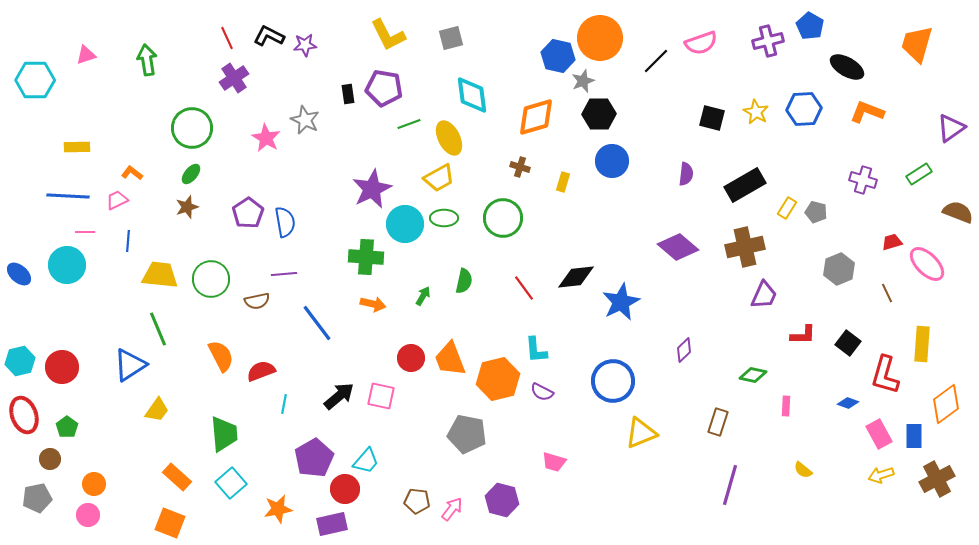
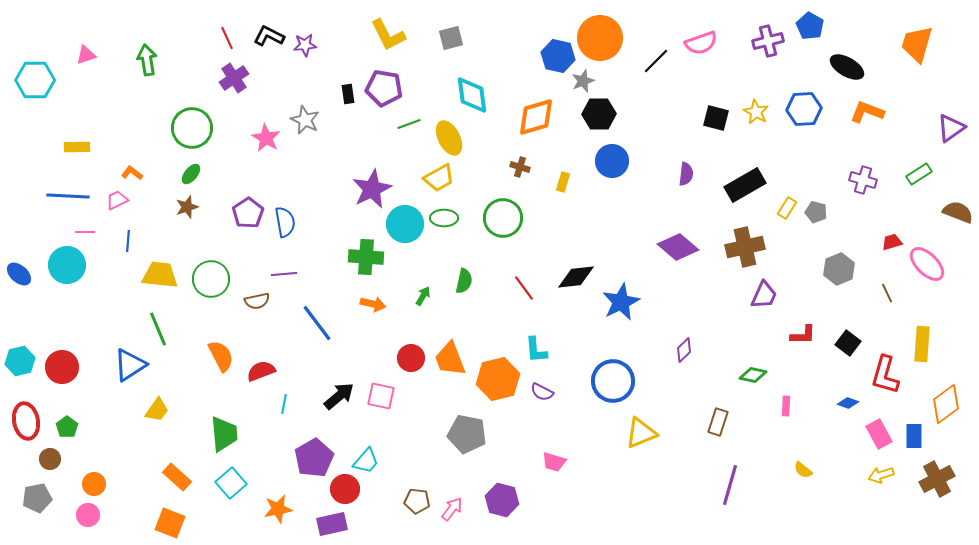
black square at (712, 118): moved 4 px right
red ellipse at (24, 415): moved 2 px right, 6 px down; rotated 9 degrees clockwise
